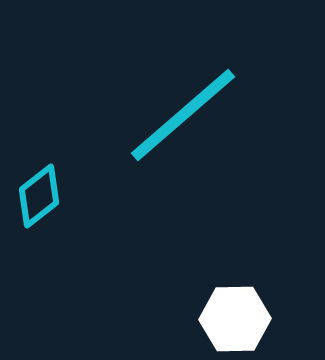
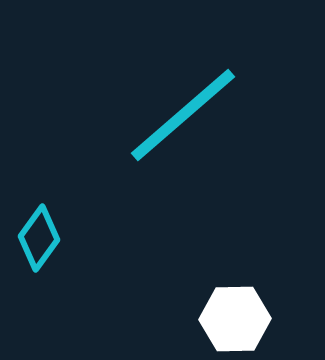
cyan diamond: moved 42 px down; rotated 16 degrees counterclockwise
